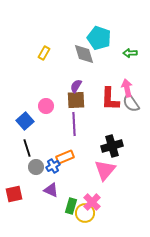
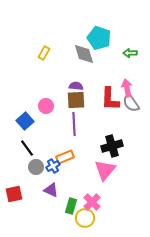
purple semicircle: rotated 64 degrees clockwise
black line: rotated 18 degrees counterclockwise
yellow circle: moved 5 px down
